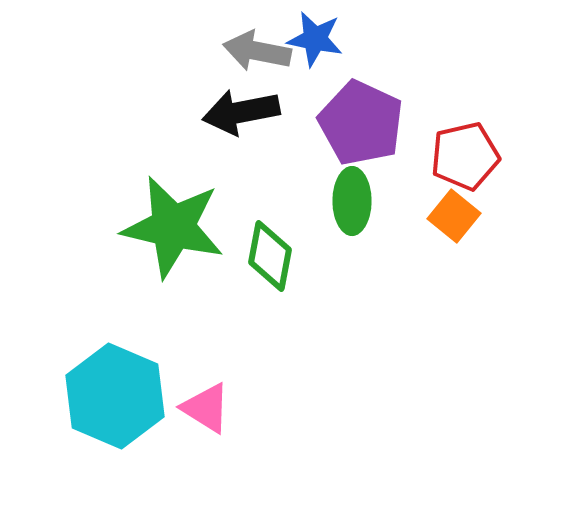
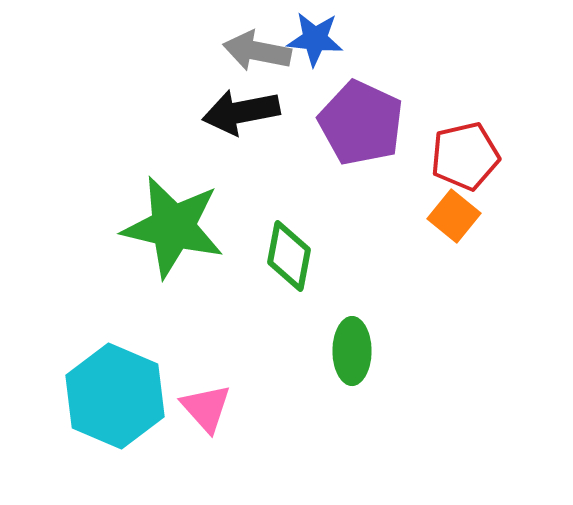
blue star: rotated 6 degrees counterclockwise
green ellipse: moved 150 px down
green diamond: moved 19 px right
pink triangle: rotated 16 degrees clockwise
